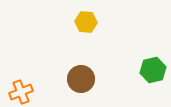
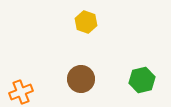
yellow hexagon: rotated 15 degrees clockwise
green hexagon: moved 11 px left, 10 px down
